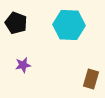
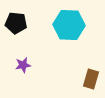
black pentagon: rotated 15 degrees counterclockwise
